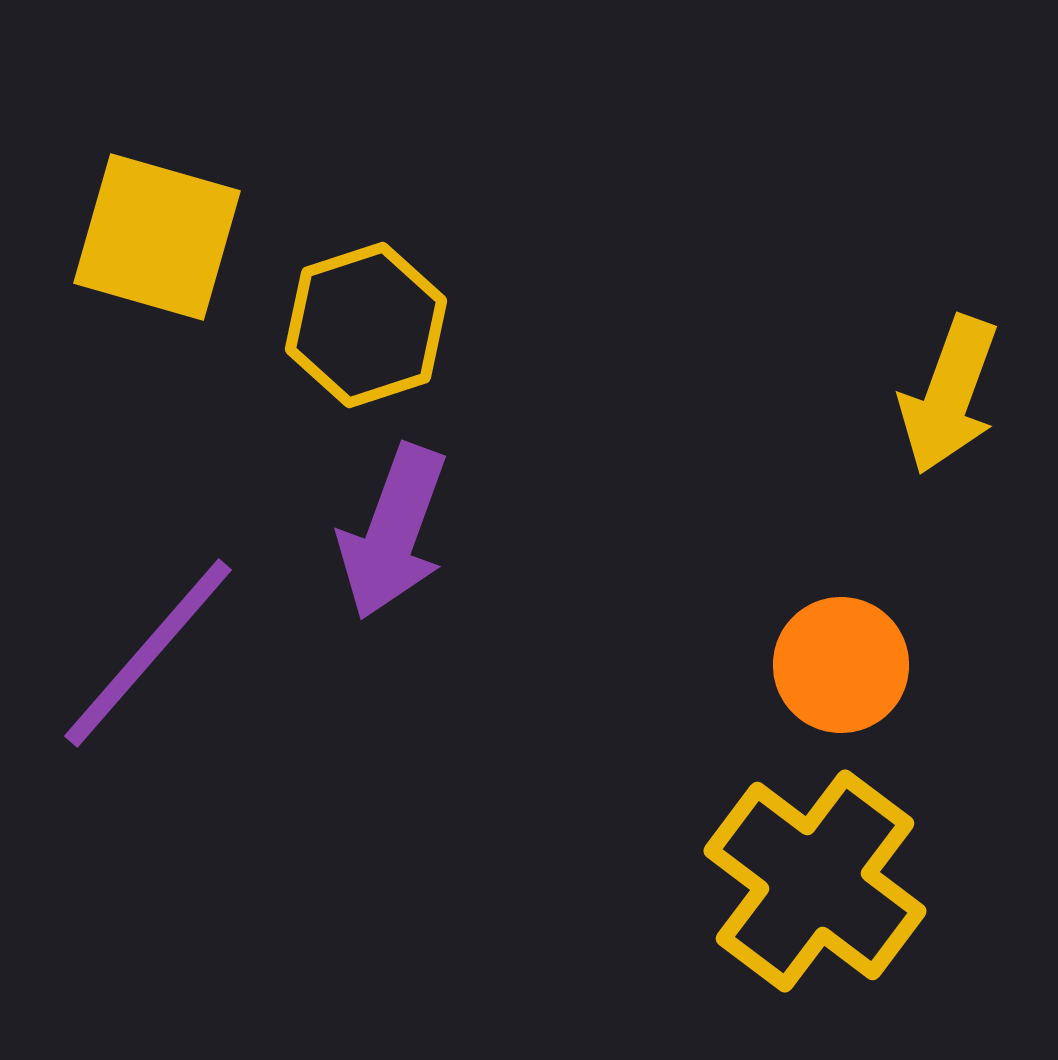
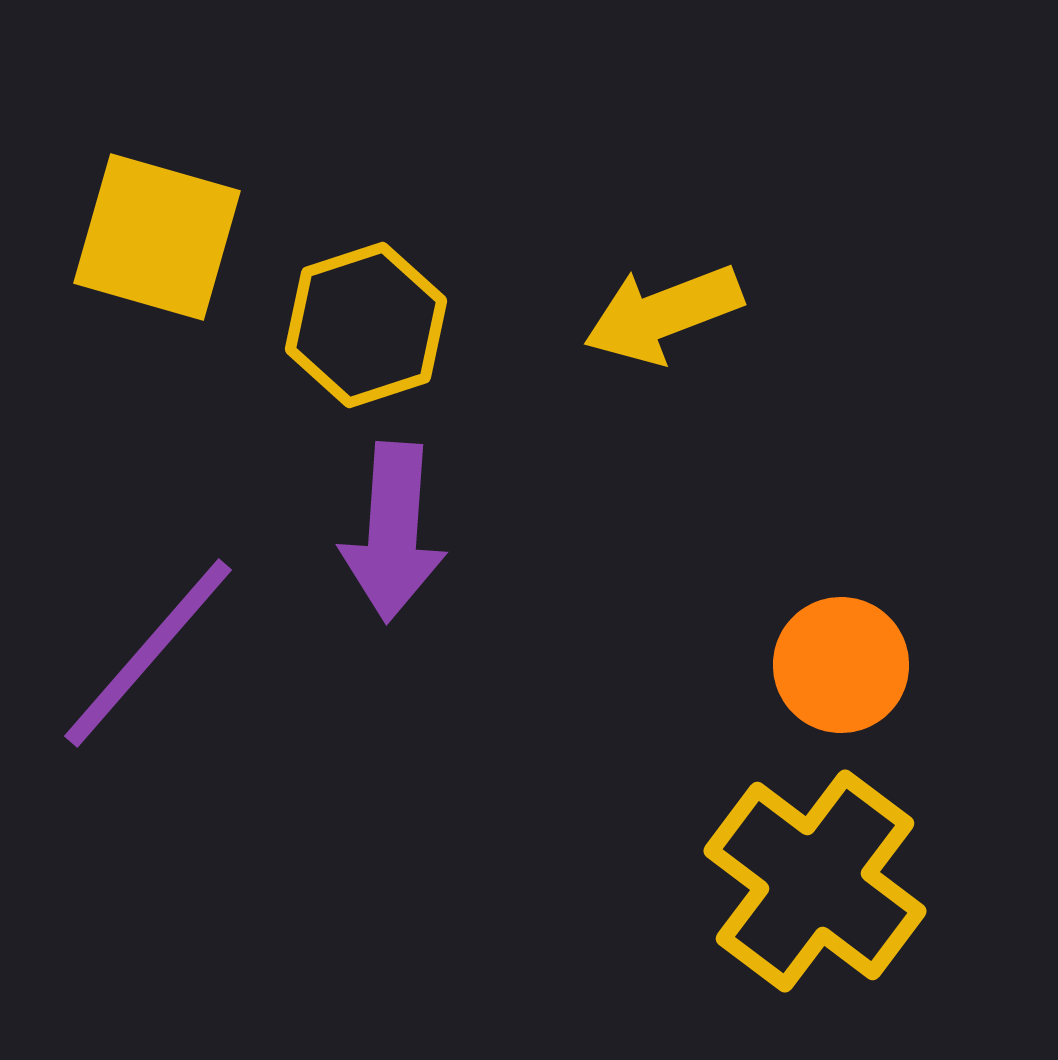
yellow arrow: moved 286 px left, 81 px up; rotated 49 degrees clockwise
purple arrow: rotated 16 degrees counterclockwise
